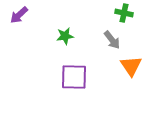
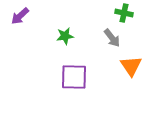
purple arrow: moved 1 px right, 1 px down
gray arrow: moved 2 px up
